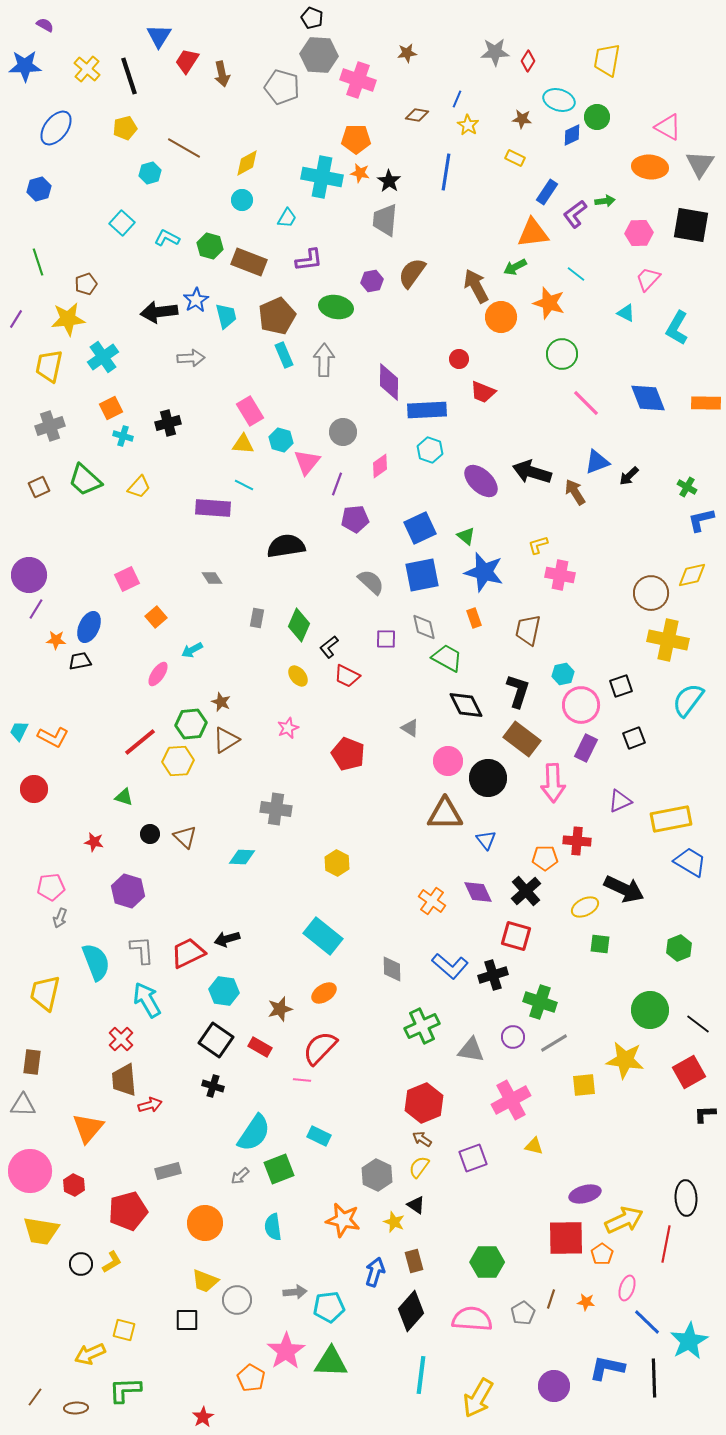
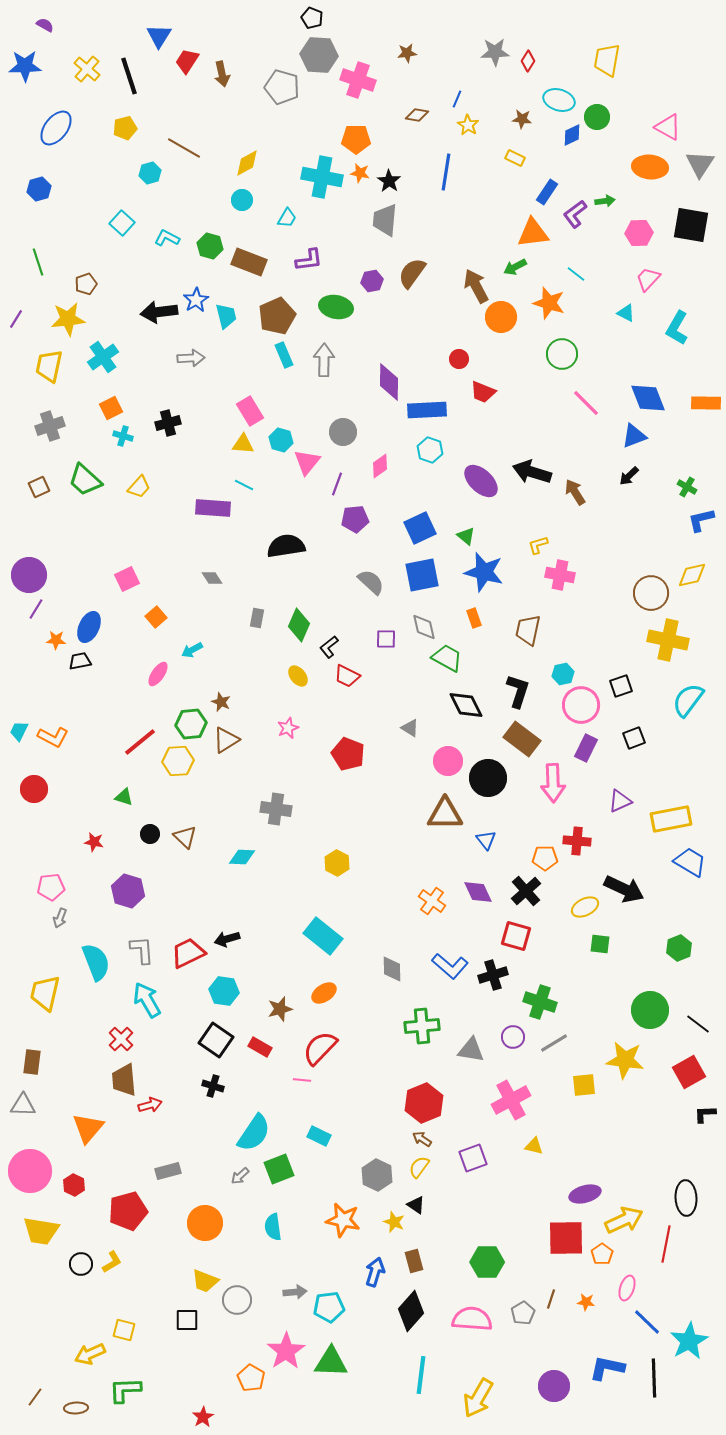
blue triangle at (597, 462): moved 37 px right, 26 px up
green cross at (422, 1026): rotated 20 degrees clockwise
